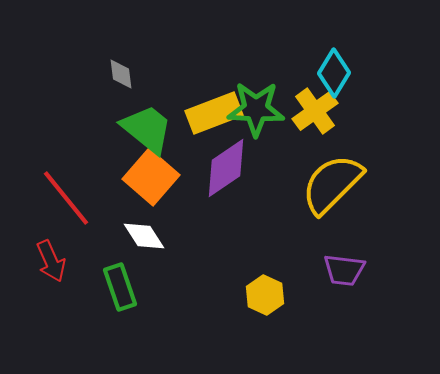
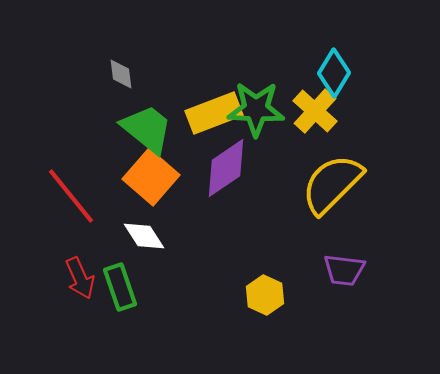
yellow cross: rotated 12 degrees counterclockwise
red line: moved 5 px right, 2 px up
red arrow: moved 29 px right, 17 px down
